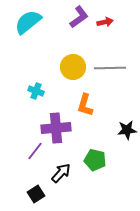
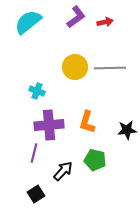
purple L-shape: moved 3 px left
yellow circle: moved 2 px right
cyan cross: moved 1 px right
orange L-shape: moved 2 px right, 17 px down
purple cross: moved 7 px left, 3 px up
purple line: moved 1 px left, 2 px down; rotated 24 degrees counterclockwise
black arrow: moved 2 px right, 2 px up
